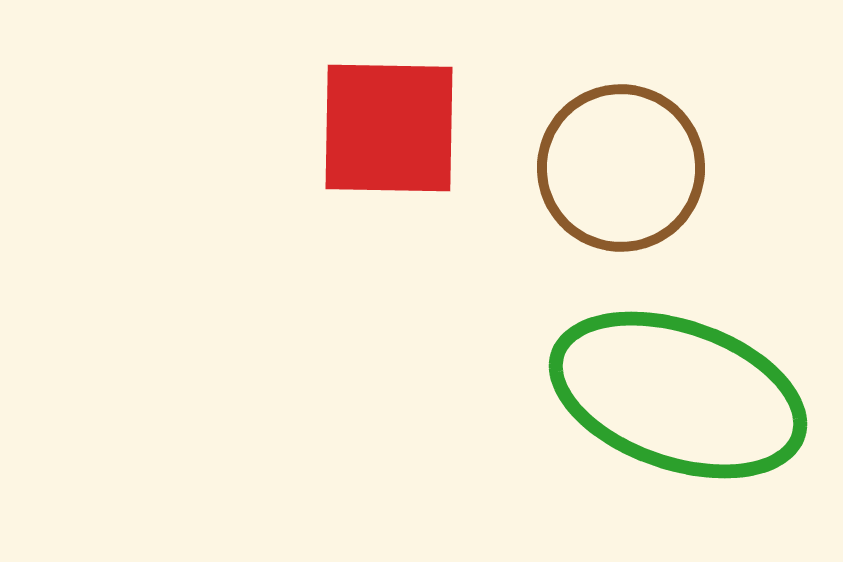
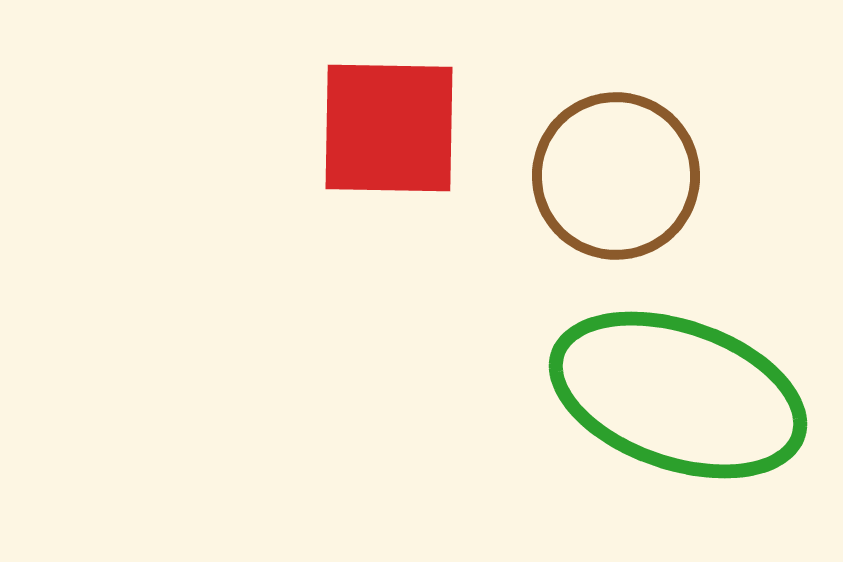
brown circle: moved 5 px left, 8 px down
